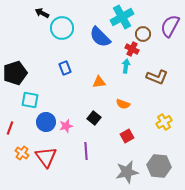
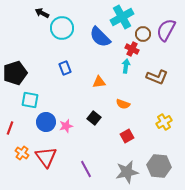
purple semicircle: moved 4 px left, 4 px down
purple line: moved 18 px down; rotated 24 degrees counterclockwise
